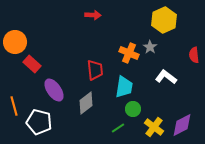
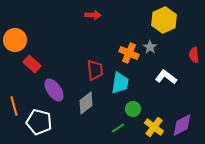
orange circle: moved 2 px up
cyan trapezoid: moved 4 px left, 4 px up
